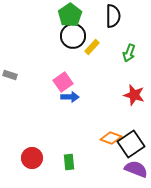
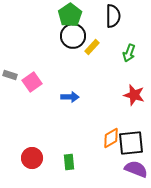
pink square: moved 31 px left
orange diamond: rotated 50 degrees counterclockwise
black square: moved 1 px up; rotated 28 degrees clockwise
